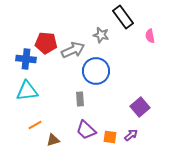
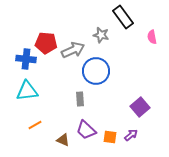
pink semicircle: moved 2 px right, 1 px down
brown triangle: moved 10 px right; rotated 40 degrees clockwise
